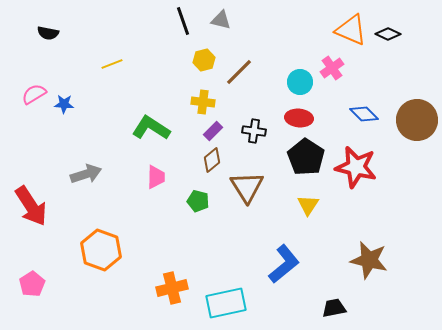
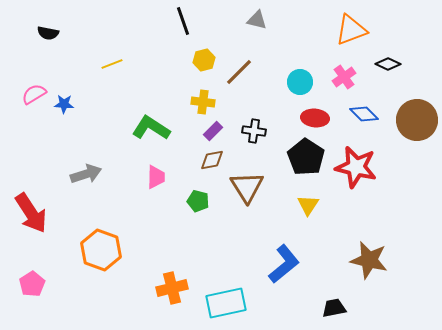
gray triangle: moved 36 px right
orange triangle: rotated 44 degrees counterclockwise
black diamond: moved 30 px down
pink cross: moved 12 px right, 9 px down
red ellipse: moved 16 px right
brown diamond: rotated 30 degrees clockwise
red arrow: moved 7 px down
